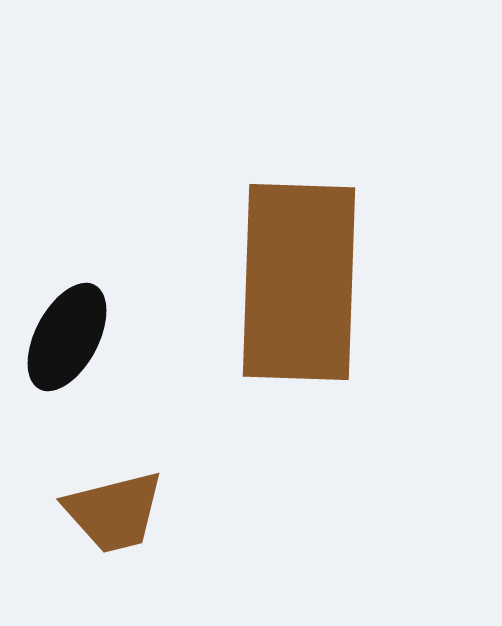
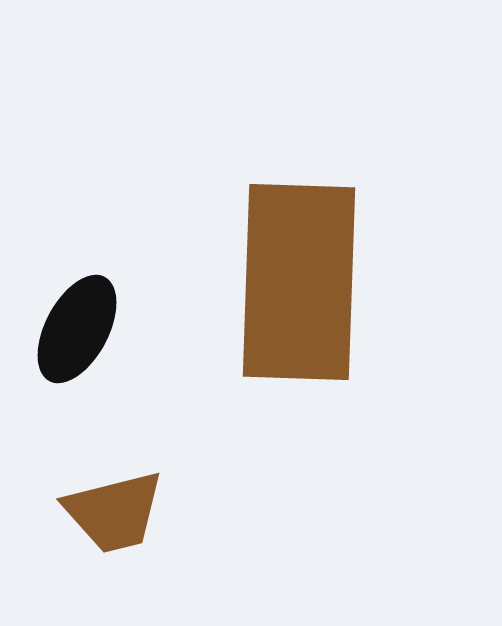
black ellipse: moved 10 px right, 8 px up
